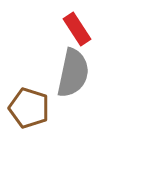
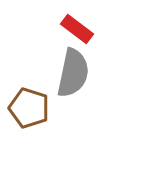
red rectangle: rotated 20 degrees counterclockwise
